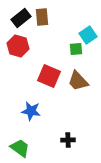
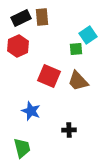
black rectangle: rotated 12 degrees clockwise
red hexagon: rotated 20 degrees clockwise
blue star: rotated 12 degrees clockwise
black cross: moved 1 px right, 10 px up
green trapezoid: moved 2 px right; rotated 40 degrees clockwise
